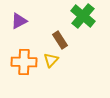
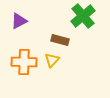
green cross: rotated 10 degrees clockwise
brown rectangle: rotated 42 degrees counterclockwise
yellow triangle: moved 1 px right
